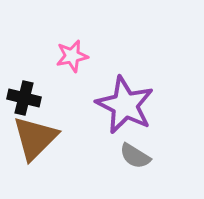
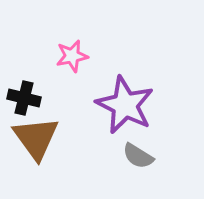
brown triangle: moved 1 px right; rotated 21 degrees counterclockwise
gray semicircle: moved 3 px right
